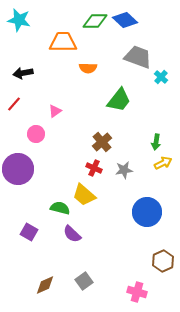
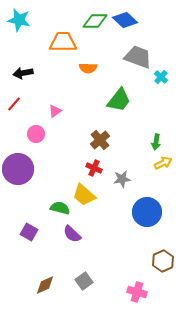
brown cross: moved 2 px left, 2 px up
gray star: moved 2 px left, 9 px down
